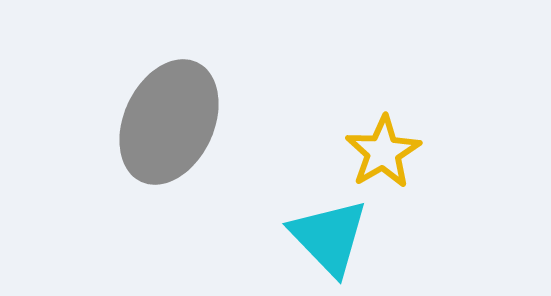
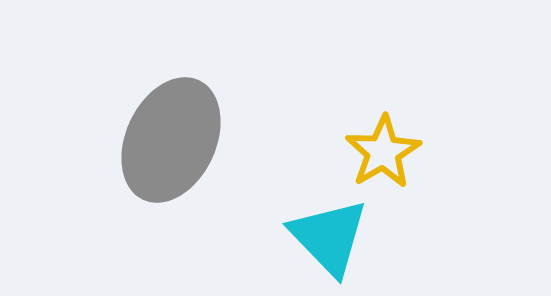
gray ellipse: moved 2 px right, 18 px down
